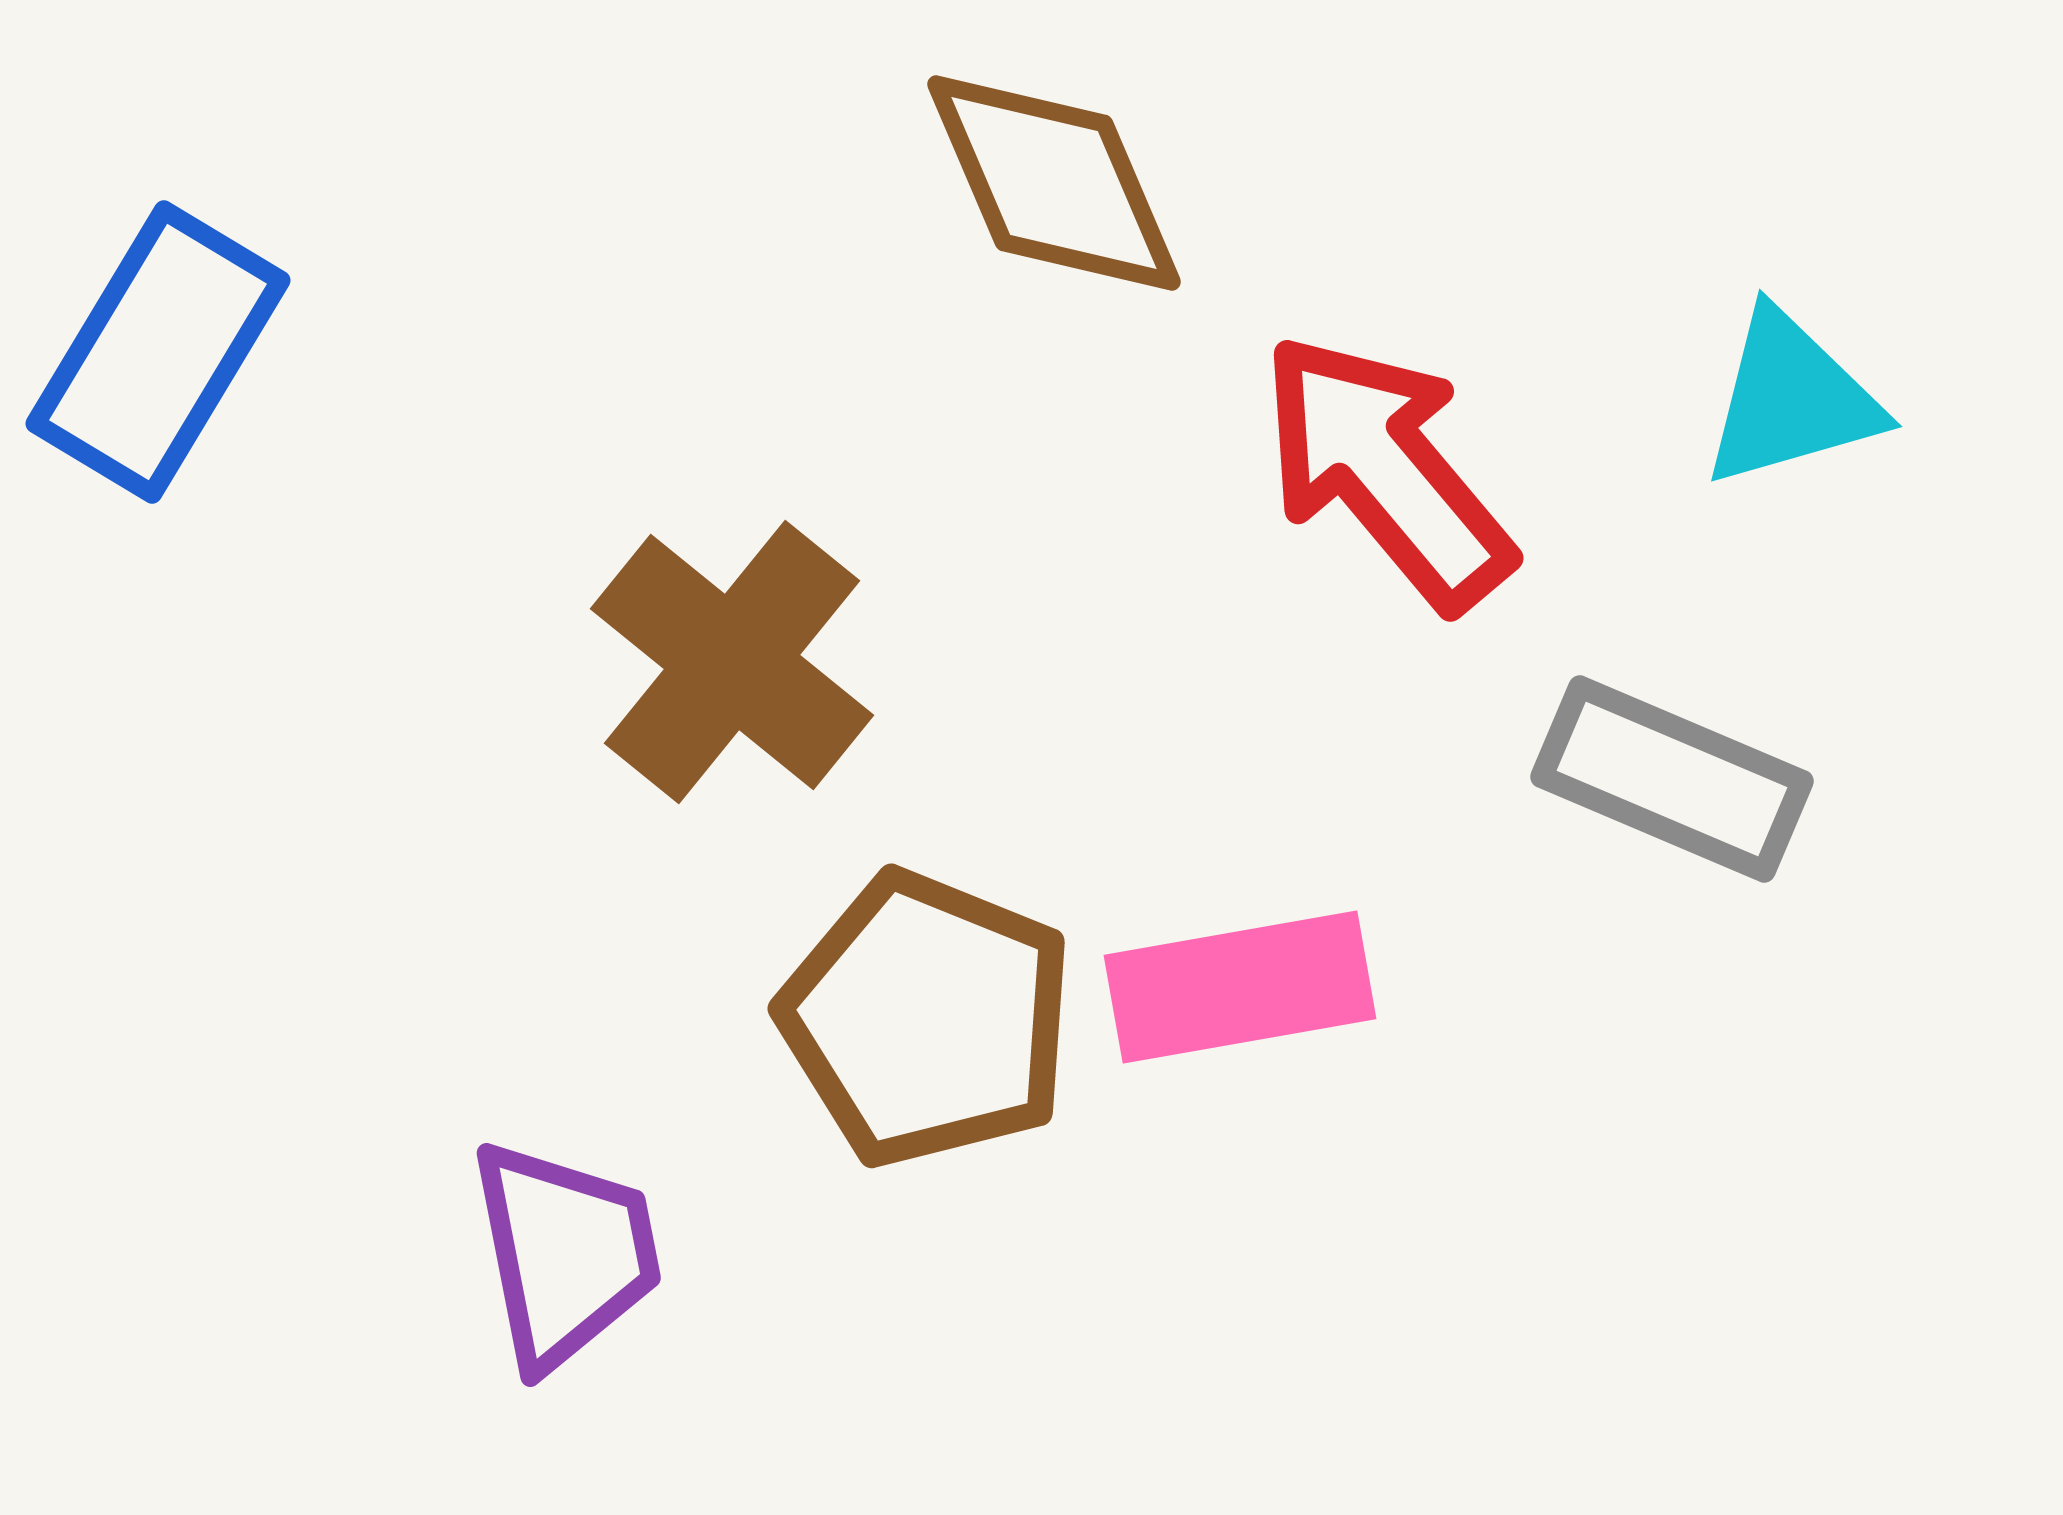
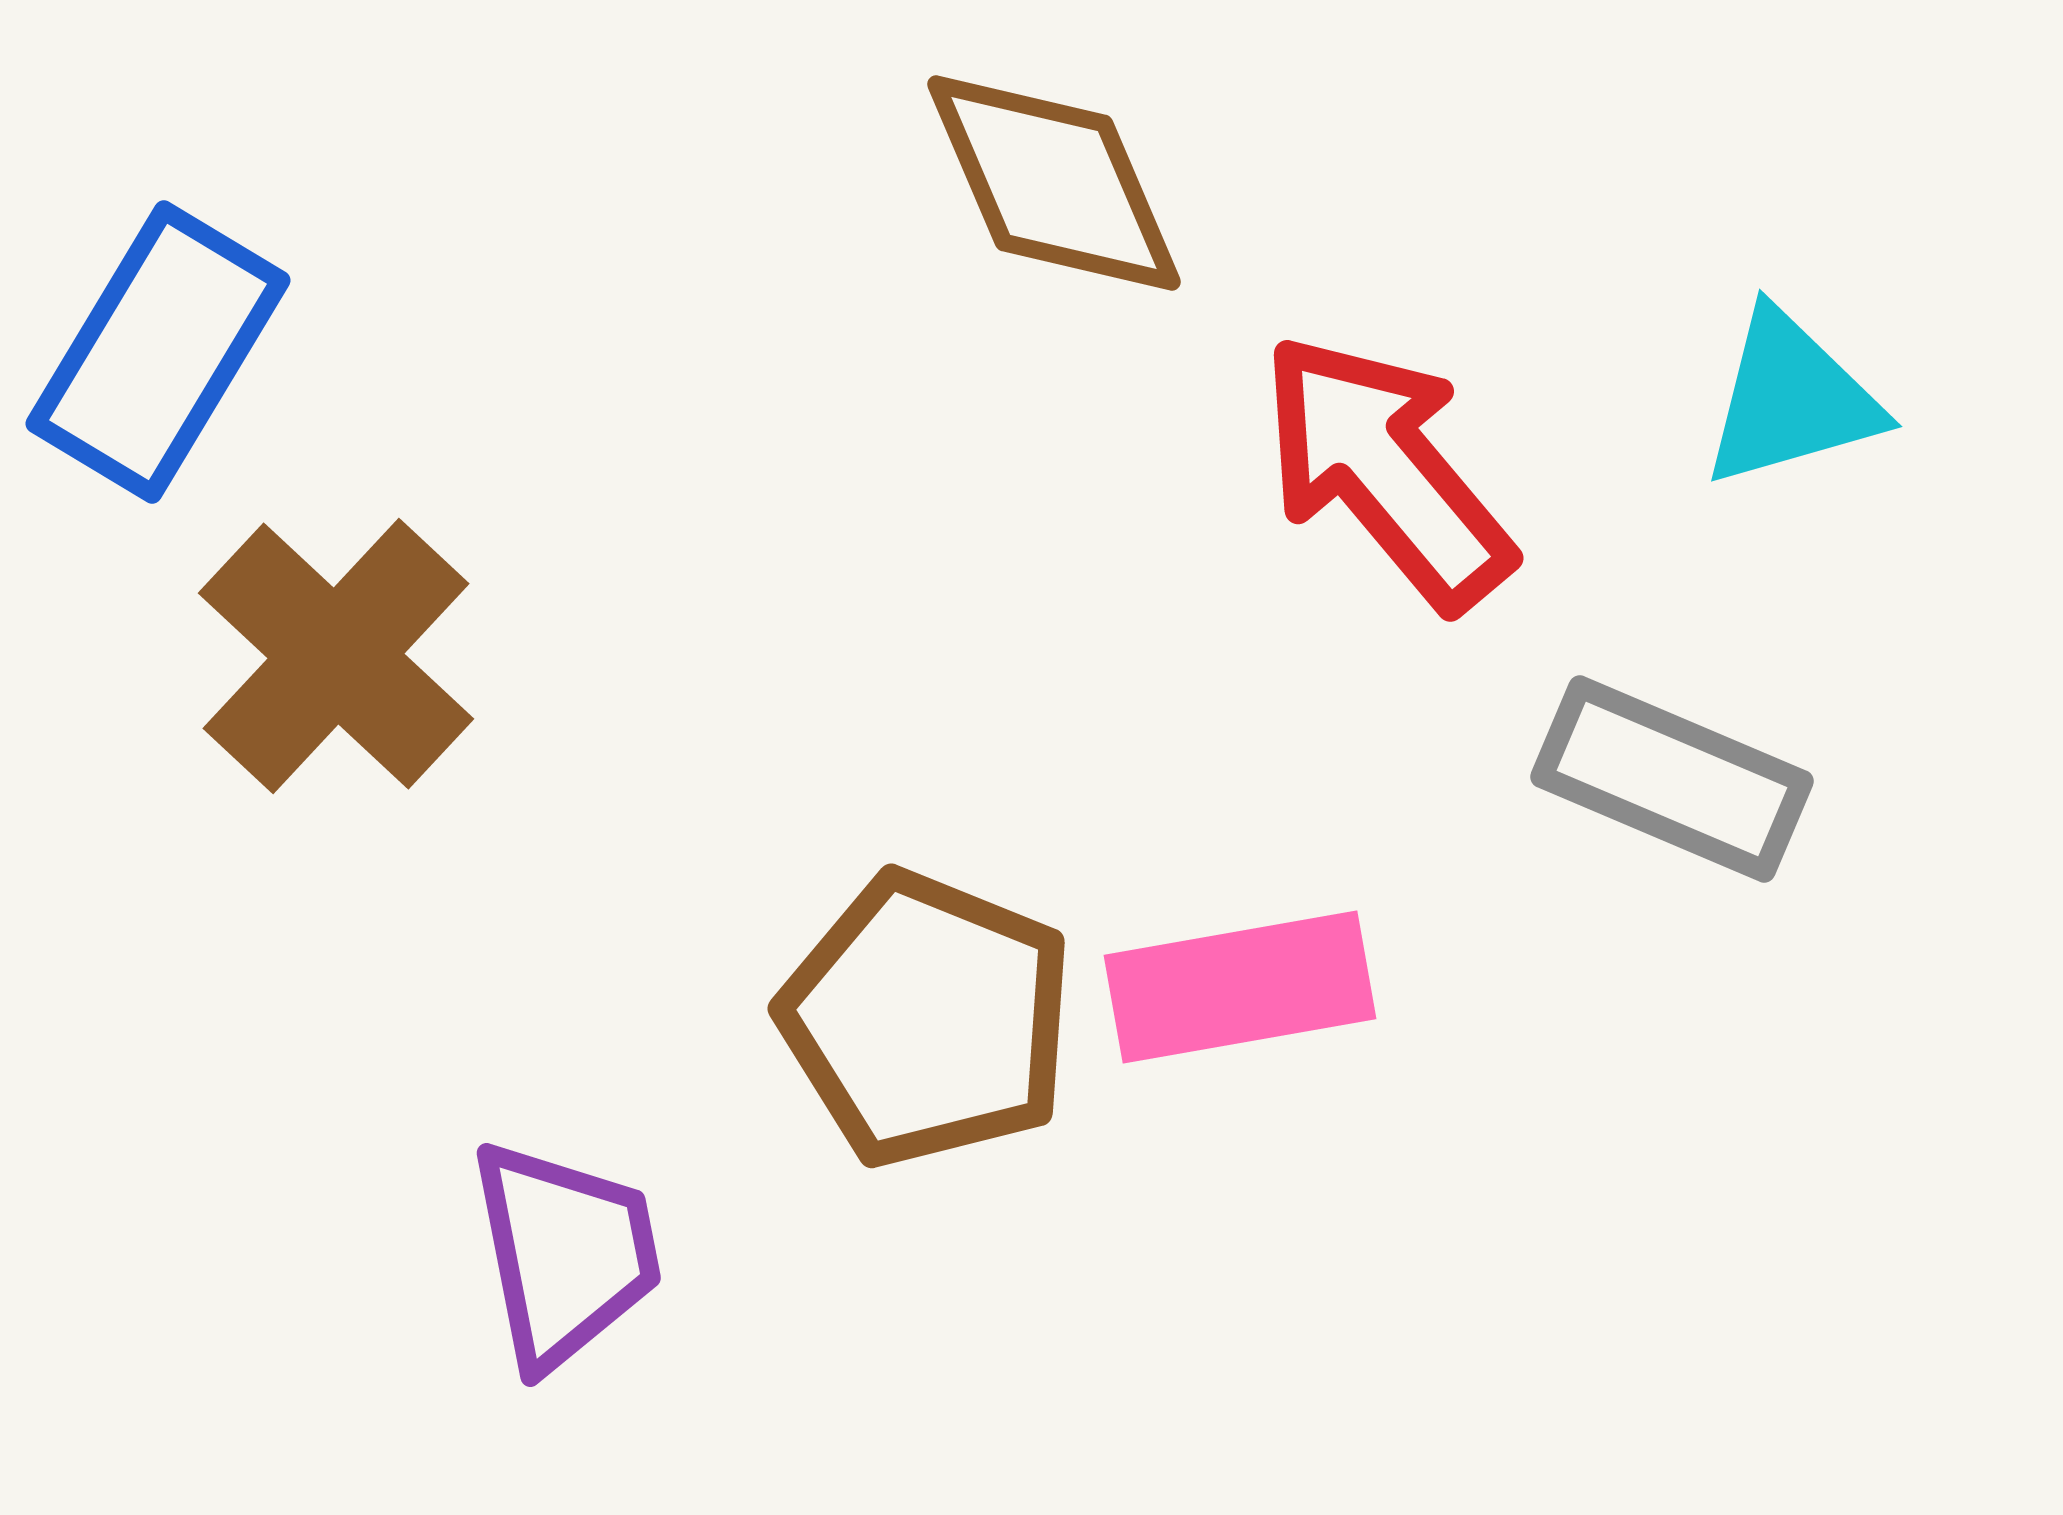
brown cross: moved 396 px left, 6 px up; rotated 4 degrees clockwise
